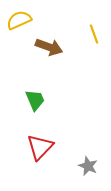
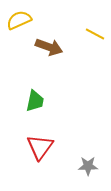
yellow line: moved 1 px right; rotated 42 degrees counterclockwise
green trapezoid: moved 1 px down; rotated 35 degrees clockwise
red triangle: rotated 8 degrees counterclockwise
gray star: rotated 24 degrees counterclockwise
